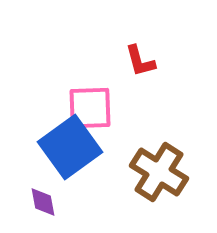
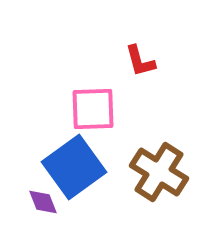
pink square: moved 3 px right, 1 px down
blue square: moved 4 px right, 20 px down
purple diamond: rotated 12 degrees counterclockwise
